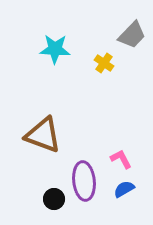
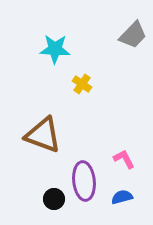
gray trapezoid: moved 1 px right
yellow cross: moved 22 px left, 21 px down
pink L-shape: moved 3 px right
blue semicircle: moved 2 px left, 8 px down; rotated 15 degrees clockwise
